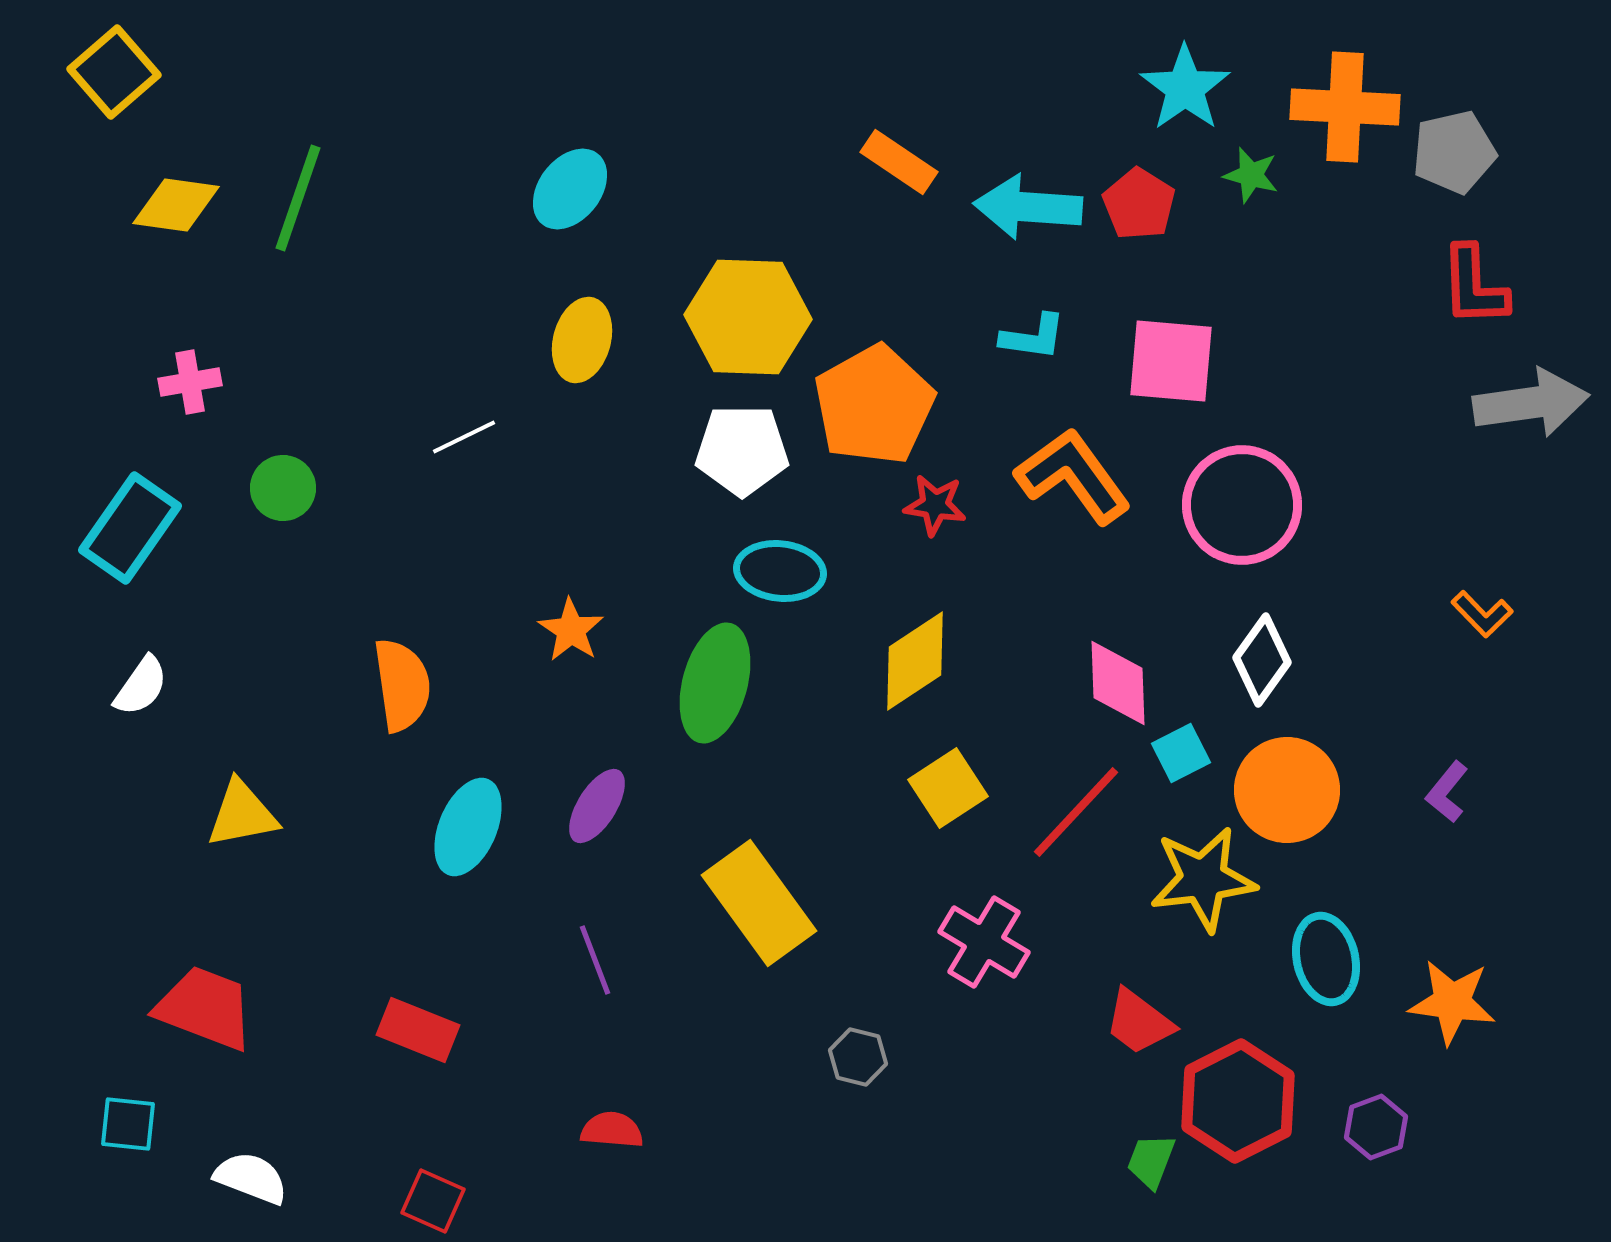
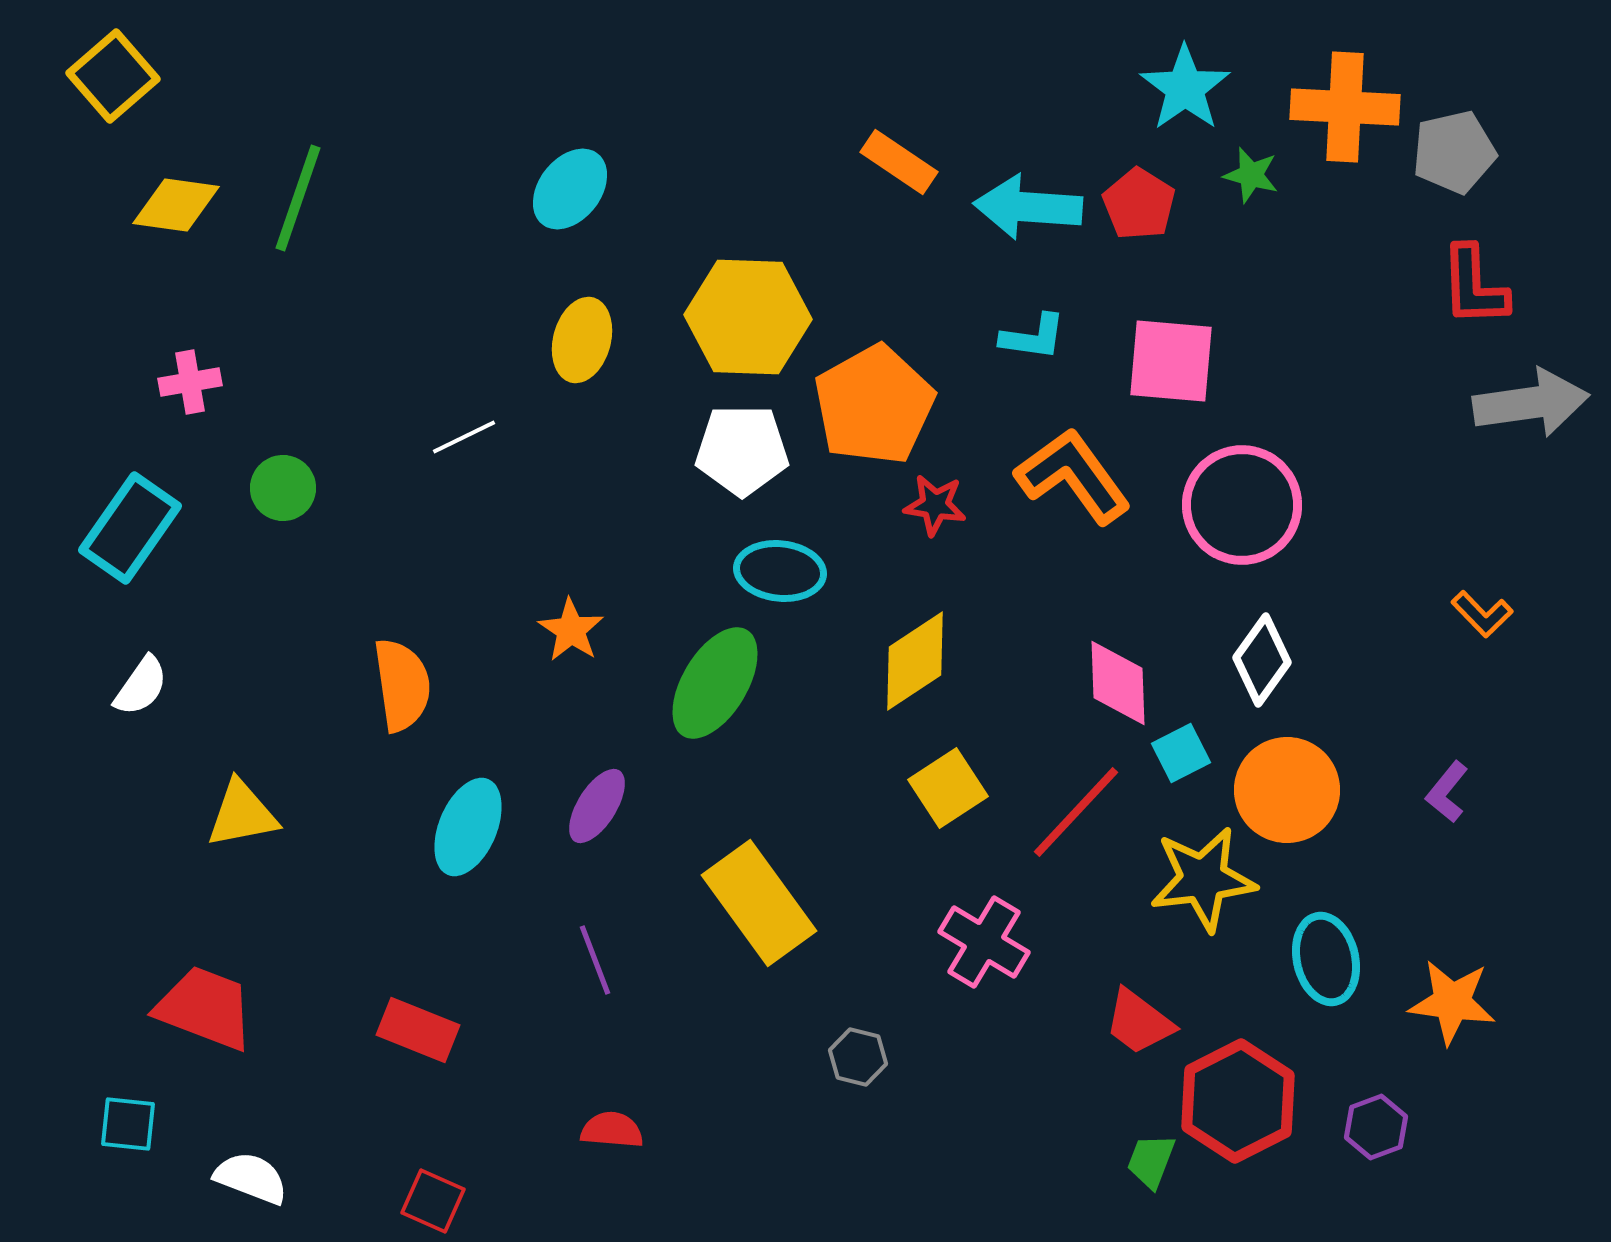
yellow square at (114, 72): moved 1 px left, 4 px down
green ellipse at (715, 683): rotated 16 degrees clockwise
